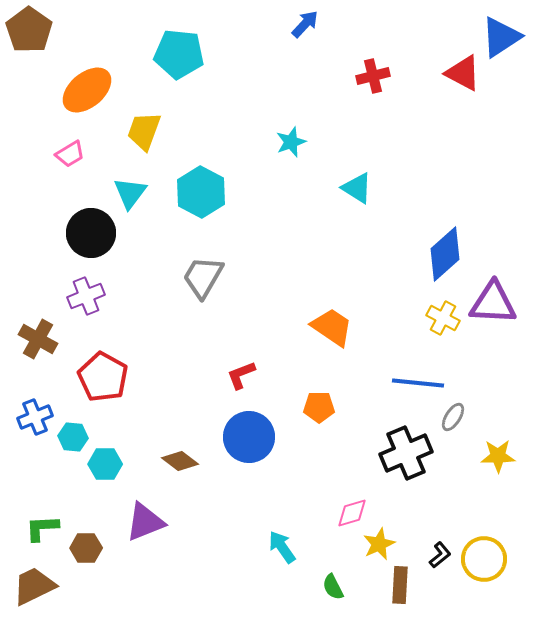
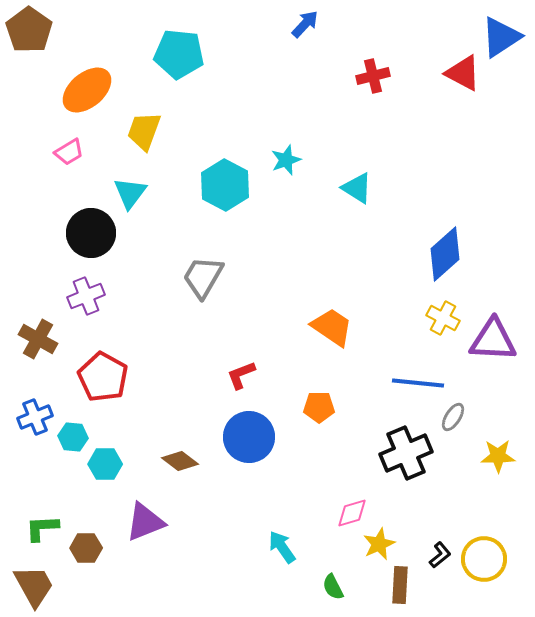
cyan star at (291, 142): moved 5 px left, 18 px down
pink trapezoid at (70, 154): moved 1 px left, 2 px up
cyan hexagon at (201, 192): moved 24 px right, 7 px up
purple triangle at (493, 303): moved 37 px down
brown trapezoid at (34, 586): rotated 87 degrees clockwise
